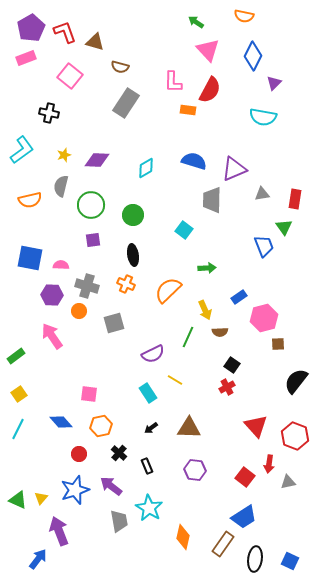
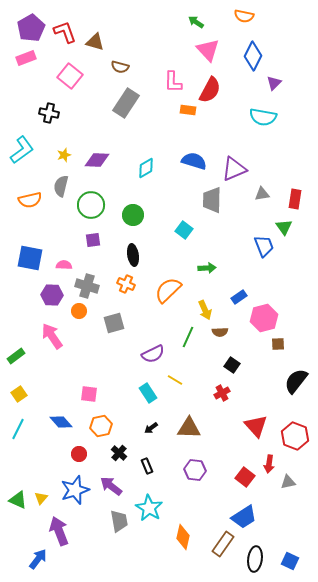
pink semicircle at (61, 265): moved 3 px right
red cross at (227, 387): moved 5 px left, 6 px down
